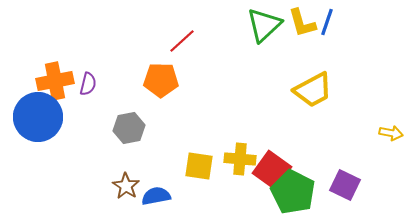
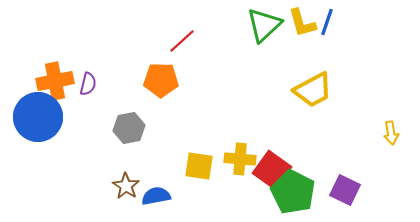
yellow arrow: rotated 70 degrees clockwise
purple square: moved 5 px down
